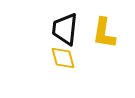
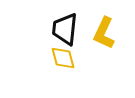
yellow L-shape: rotated 16 degrees clockwise
